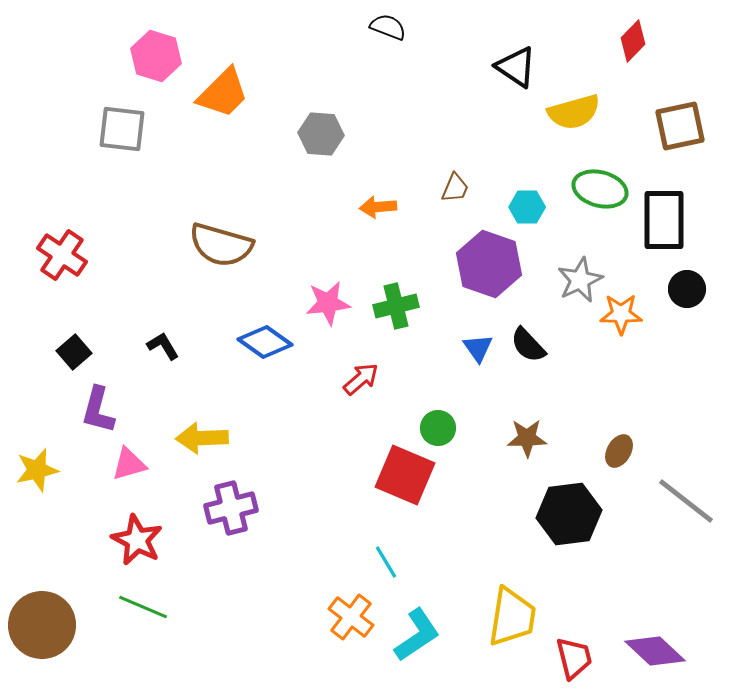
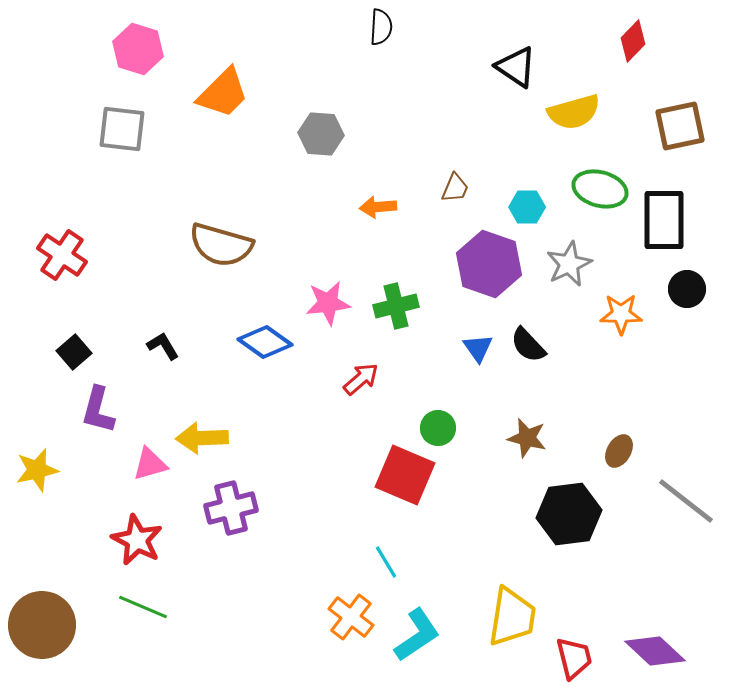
black semicircle at (388, 27): moved 7 px left; rotated 72 degrees clockwise
pink hexagon at (156, 56): moved 18 px left, 7 px up
gray star at (580, 280): moved 11 px left, 16 px up
brown star at (527, 438): rotated 15 degrees clockwise
pink triangle at (129, 464): moved 21 px right
